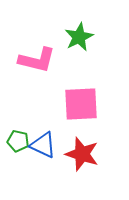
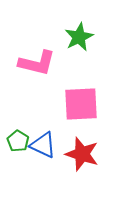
pink L-shape: moved 3 px down
green pentagon: rotated 20 degrees clockwise
